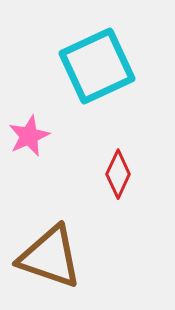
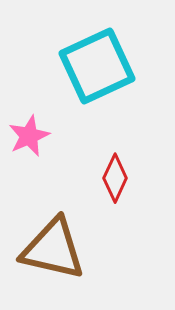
red diamond: moved 3 px left, 4 px down
brown triangle: moved 3 px right, 8 px up; rotated 6 degrees counterclockwise
